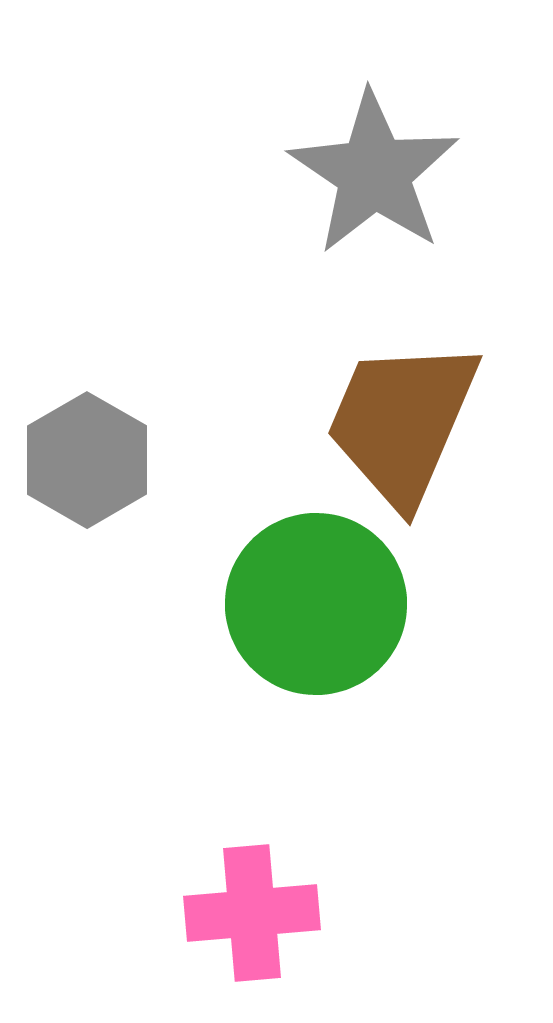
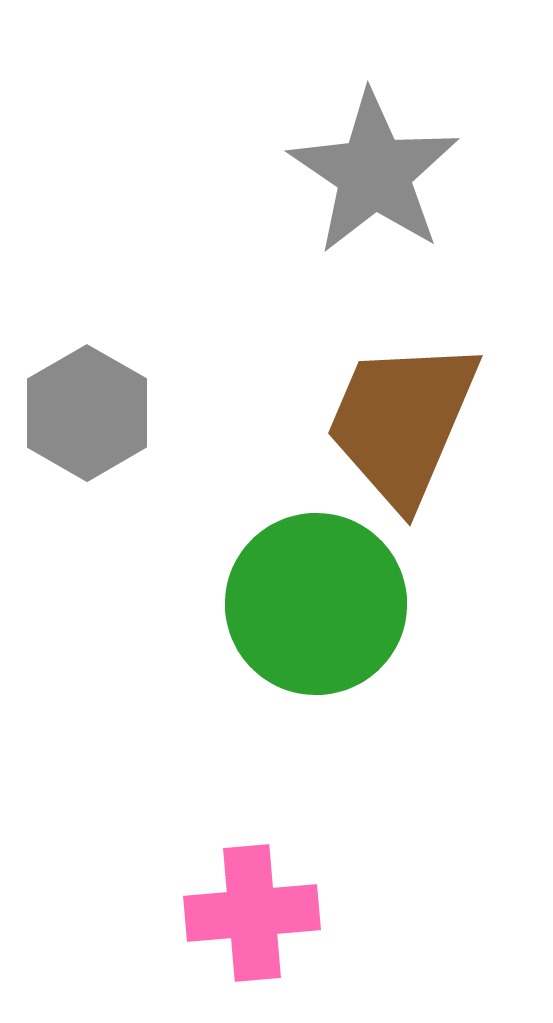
gray hexagon: moved 47 px up
